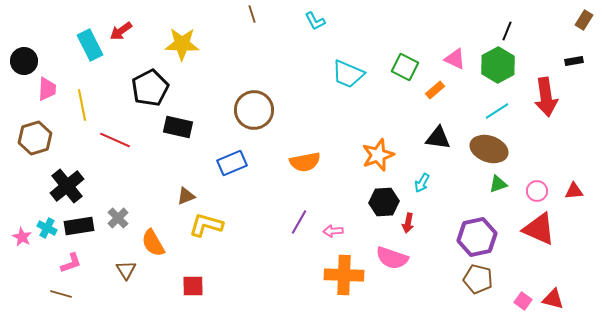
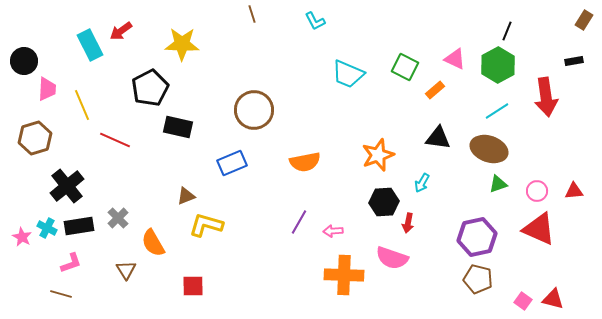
yellow line at (82, 105): rotated 12 degrees counterclockwise
